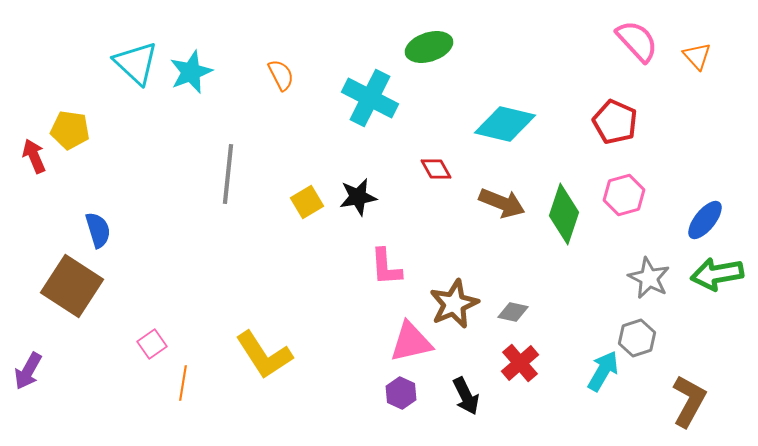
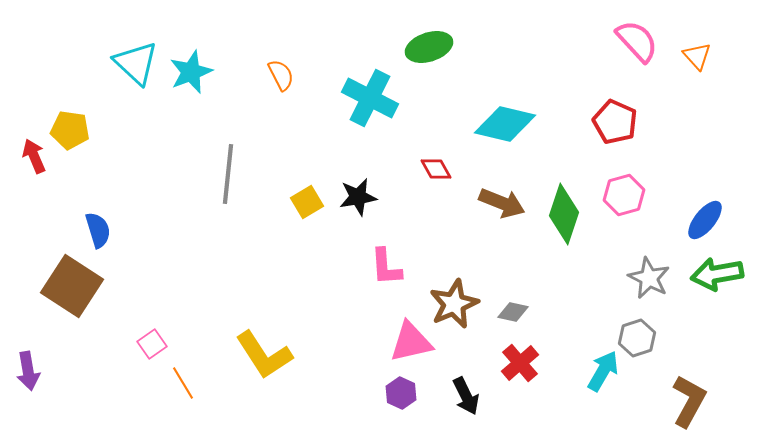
purple arrow: rotated 39 degrees counterclockwise
orange line: rotated 40 degrees counterclockwise
